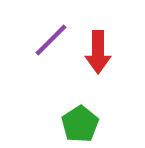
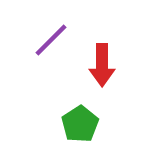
red arrow: moved 4 px right, 13 px down
